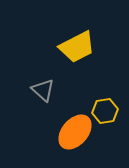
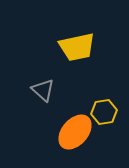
yellow trapezoid: rotated 15 degrees clockwise
yellow hexagon: moved 1 px left, 1 px down
